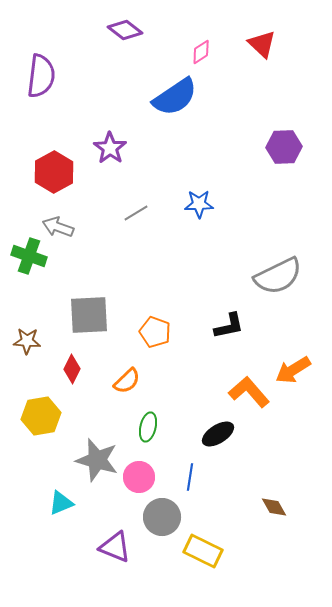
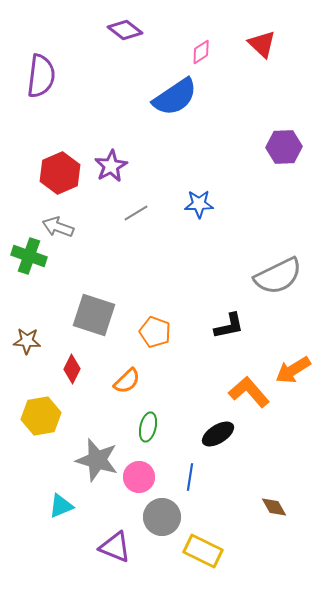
purple star: moved 1 px right, 18 px down; rotated 8 degrees clockwise
red hexagon: moved 6 px right, 1 px down; rotated 6 degrees clockwise
gray square: moved 5 px right; rotated 21 degrees clockwise
cyan triangle: moved 3 px down
